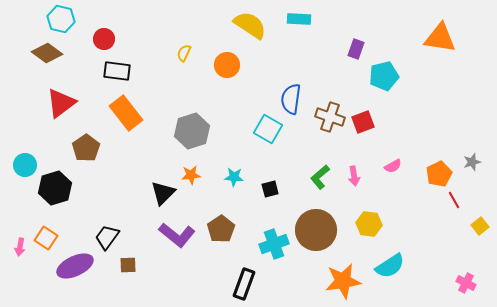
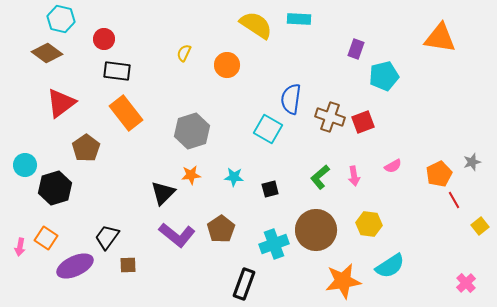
yellow semicircle at (250, 25): moved 6 px right
pink cross at (466, 283): rotated 18 degrees clockwise
